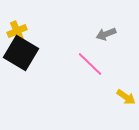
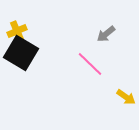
gray arrow: rotated 18 degrees counterclockwise
